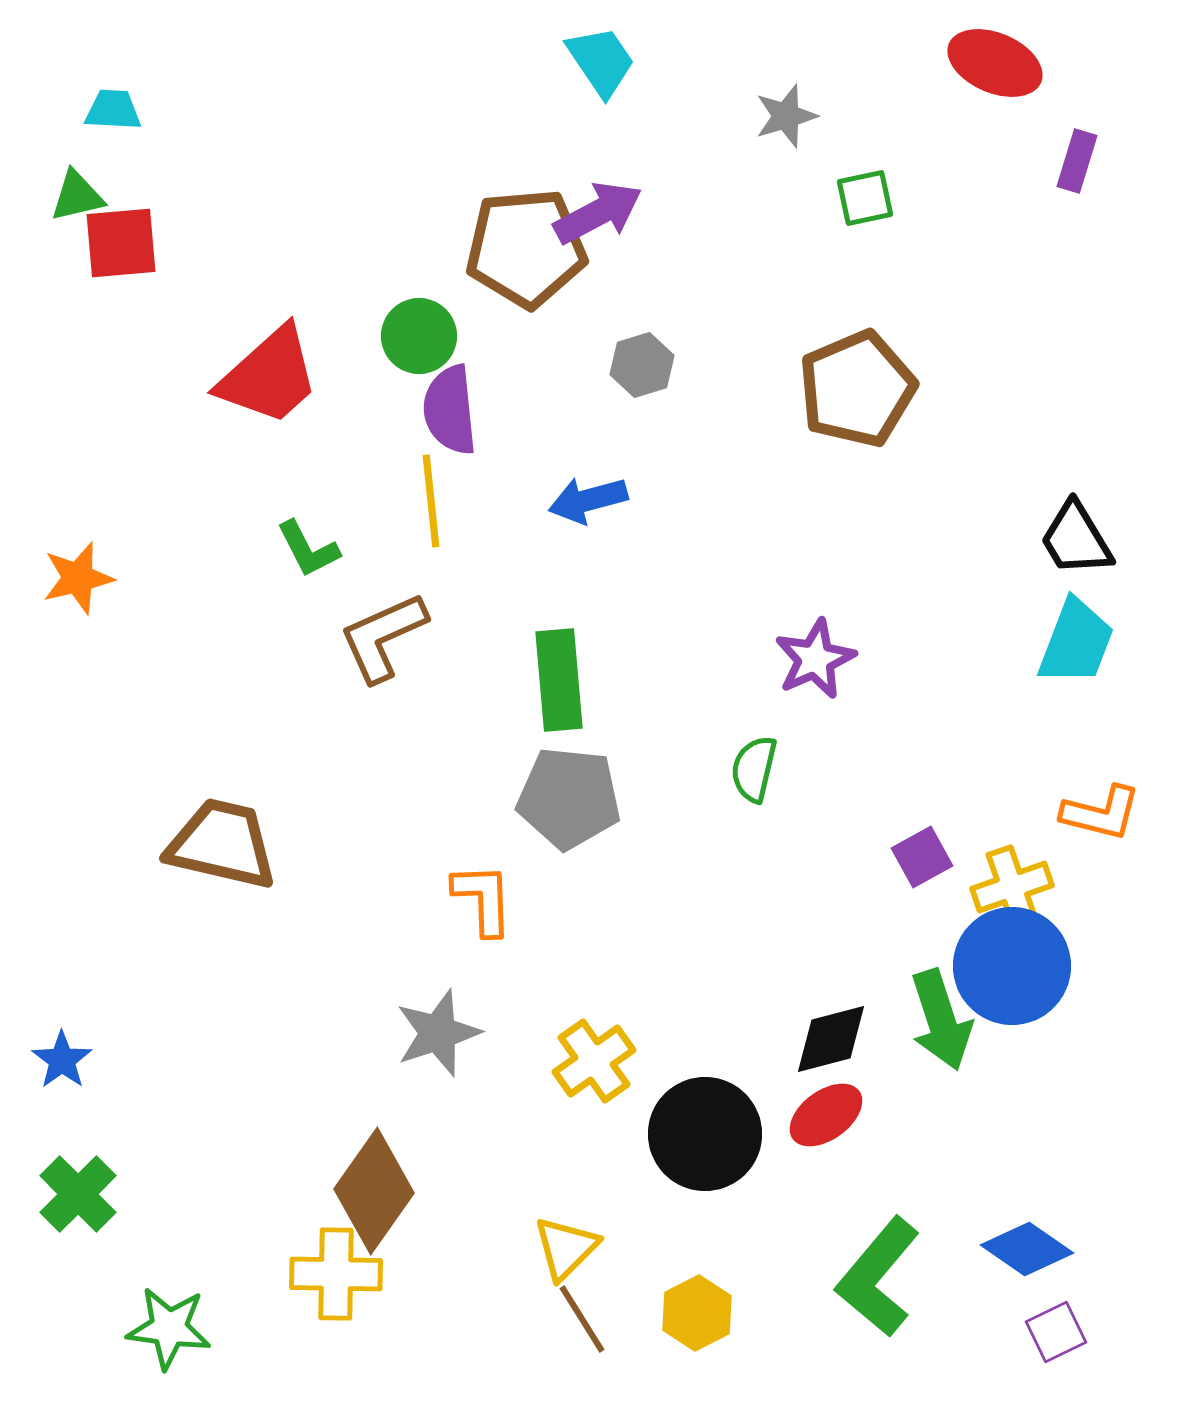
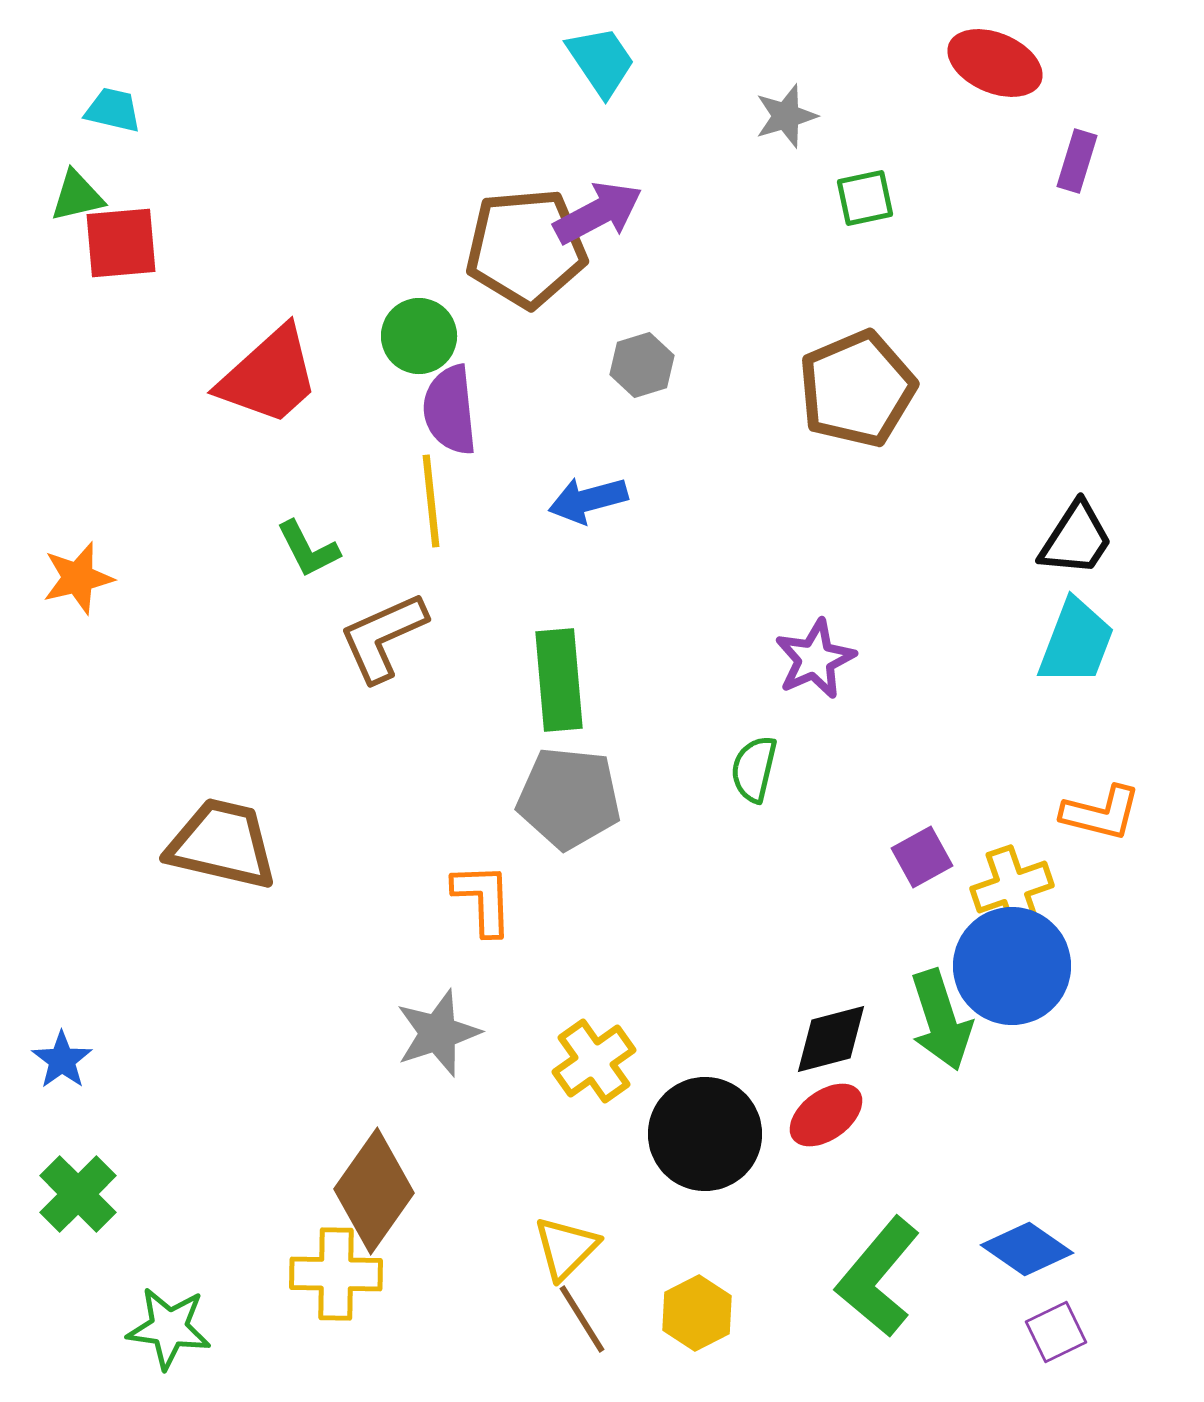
cyan trapezoid at (113, 110): rotated 10 degrees clockwise
black trapezoid at (1076, 539): rotated 116 degrees counterclockwise
